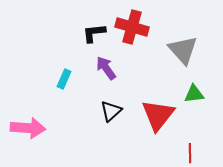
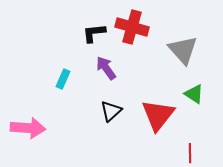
cyan rectangle: moved 1 px left
green triangle: rotated 40 degrees clockwise
